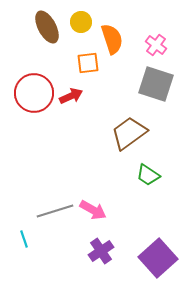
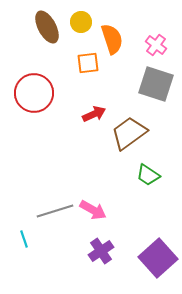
red arrow: moved 23 px right, 18 px down
